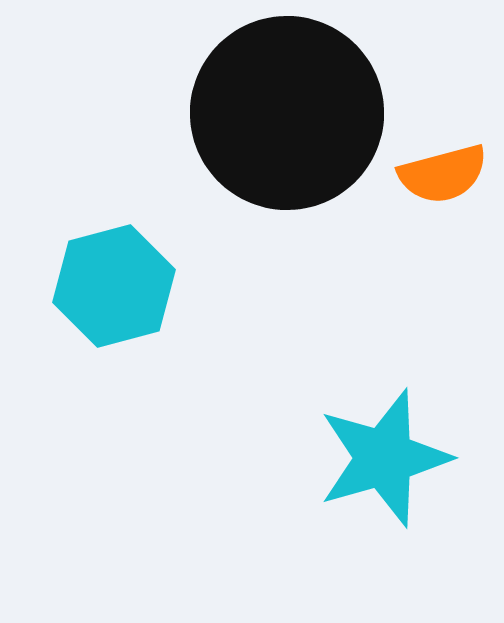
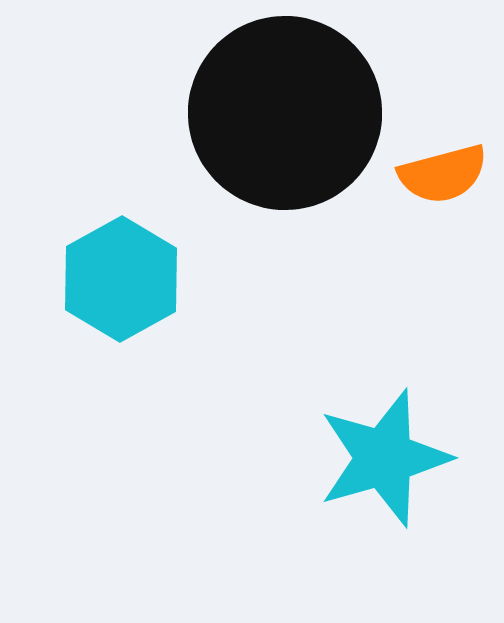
black circle: moved 2 px left
cyan hexagon: moved 7 px right, 7 px up; rotated 14 degrees counterclockwise
